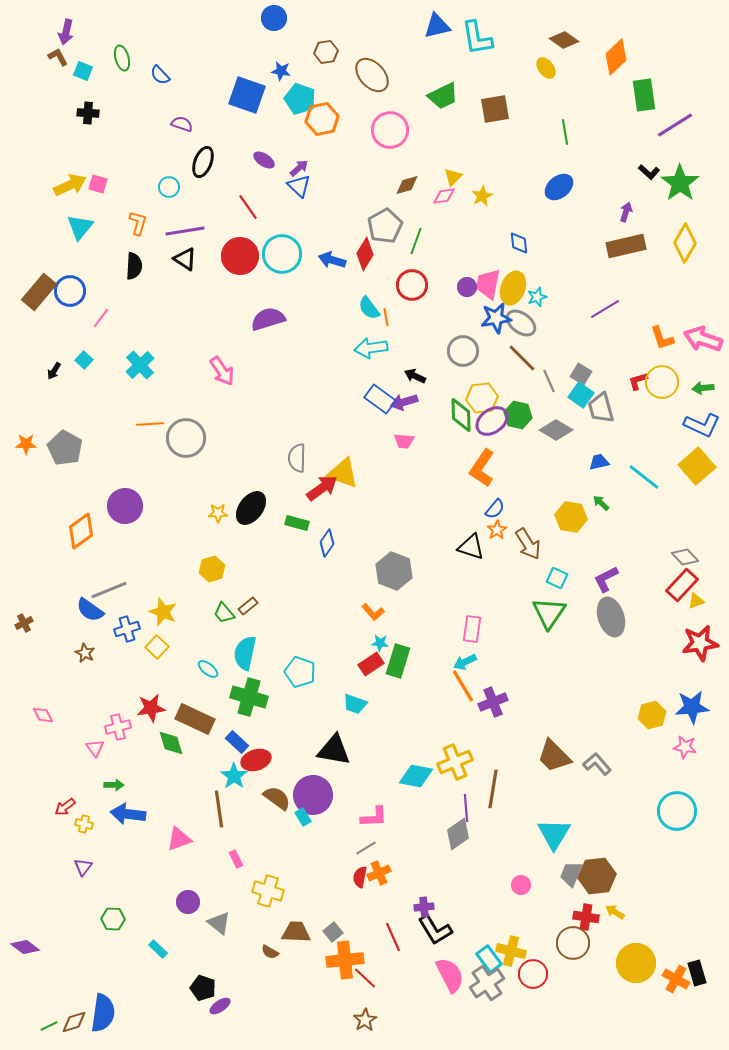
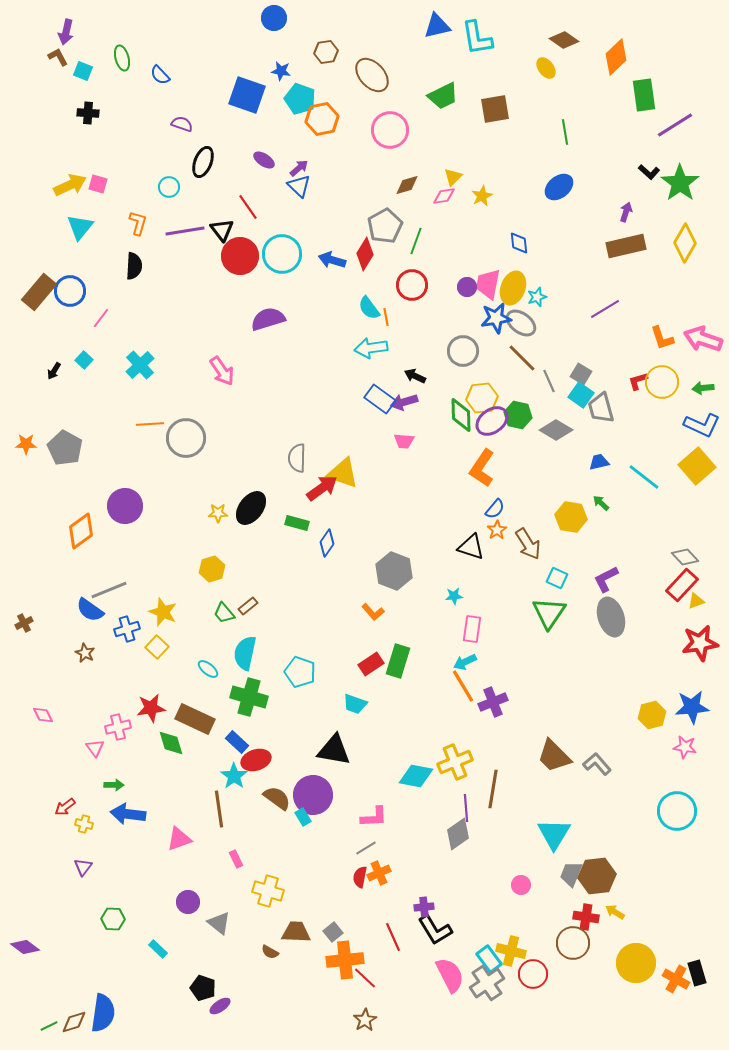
black triangle at (185, 259): moved 37 px right, 29 px up; rotated 20 degrees clockwise
cyan star at (380, 643): moved 74 px right, 47 px up; rotated 12 degrees counterclockwise
